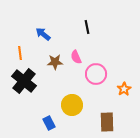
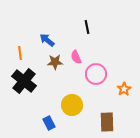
blue arrow: moved 4 px right, 6 px down
